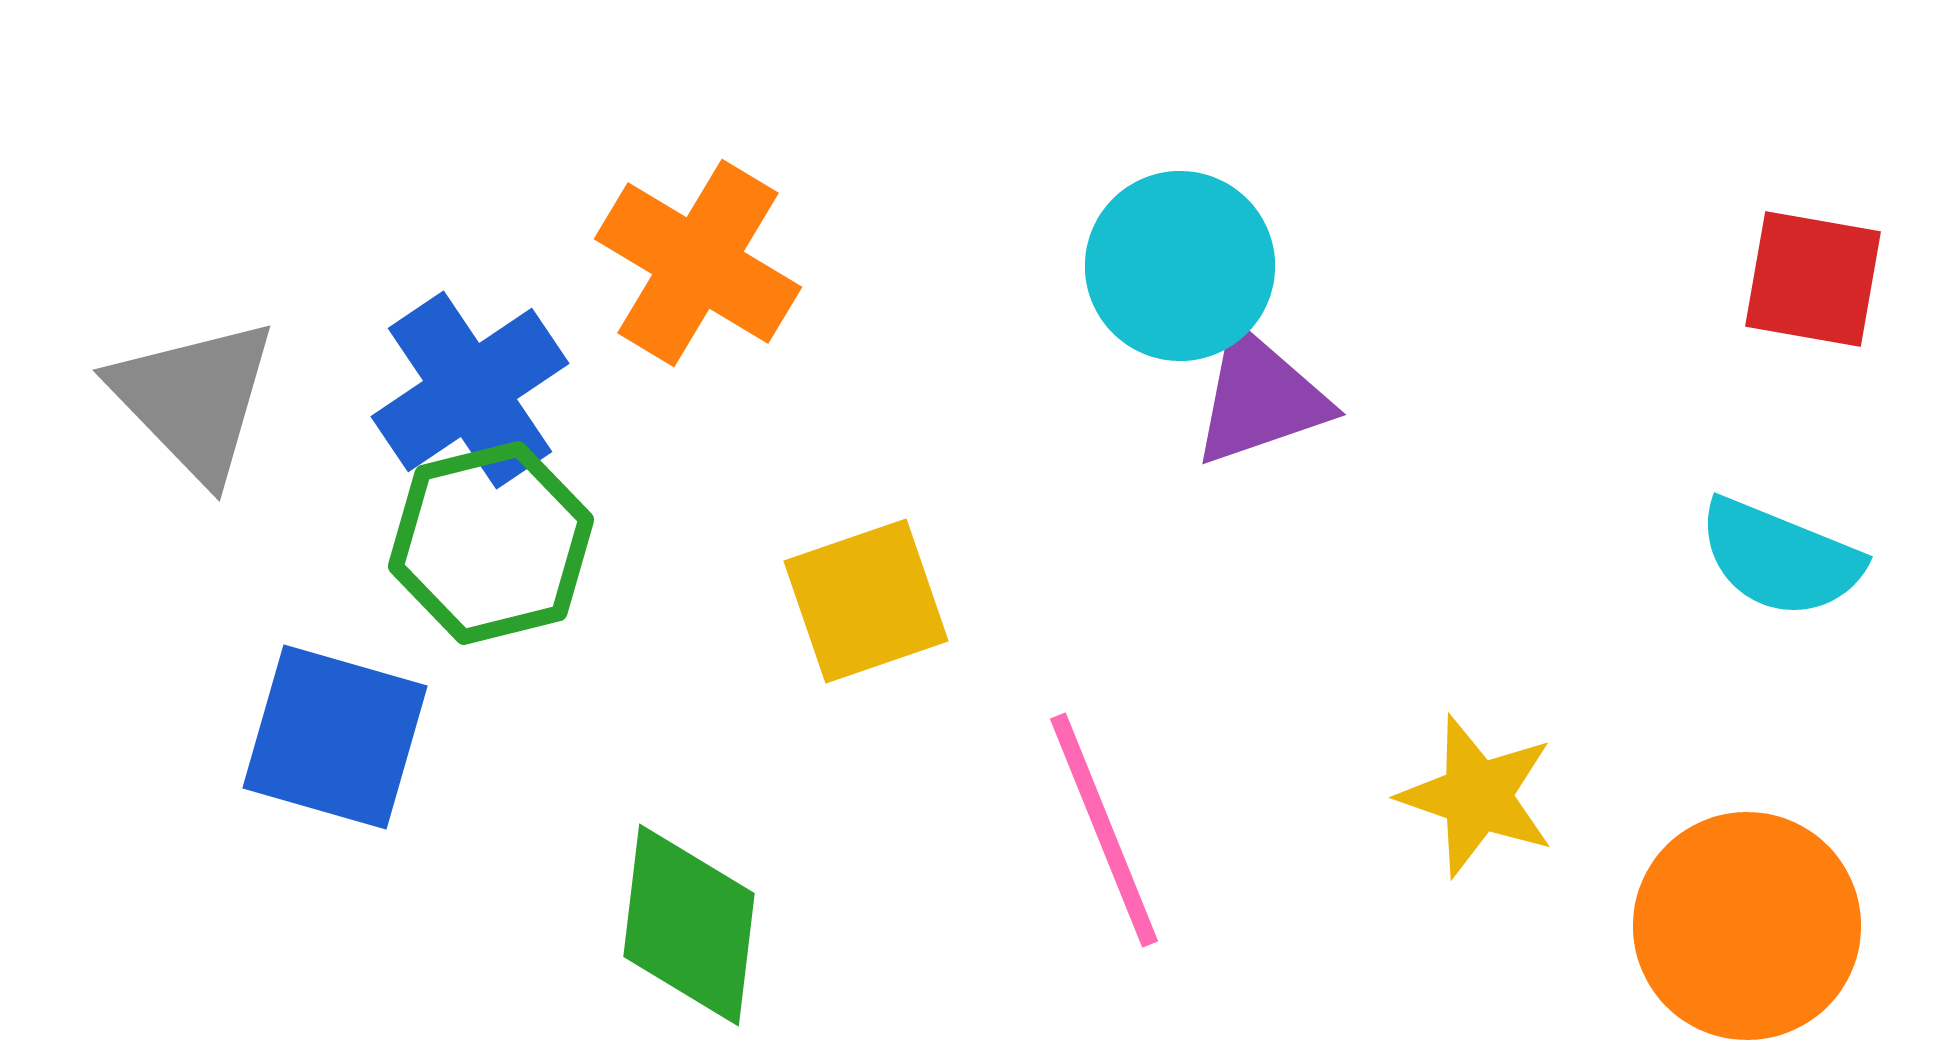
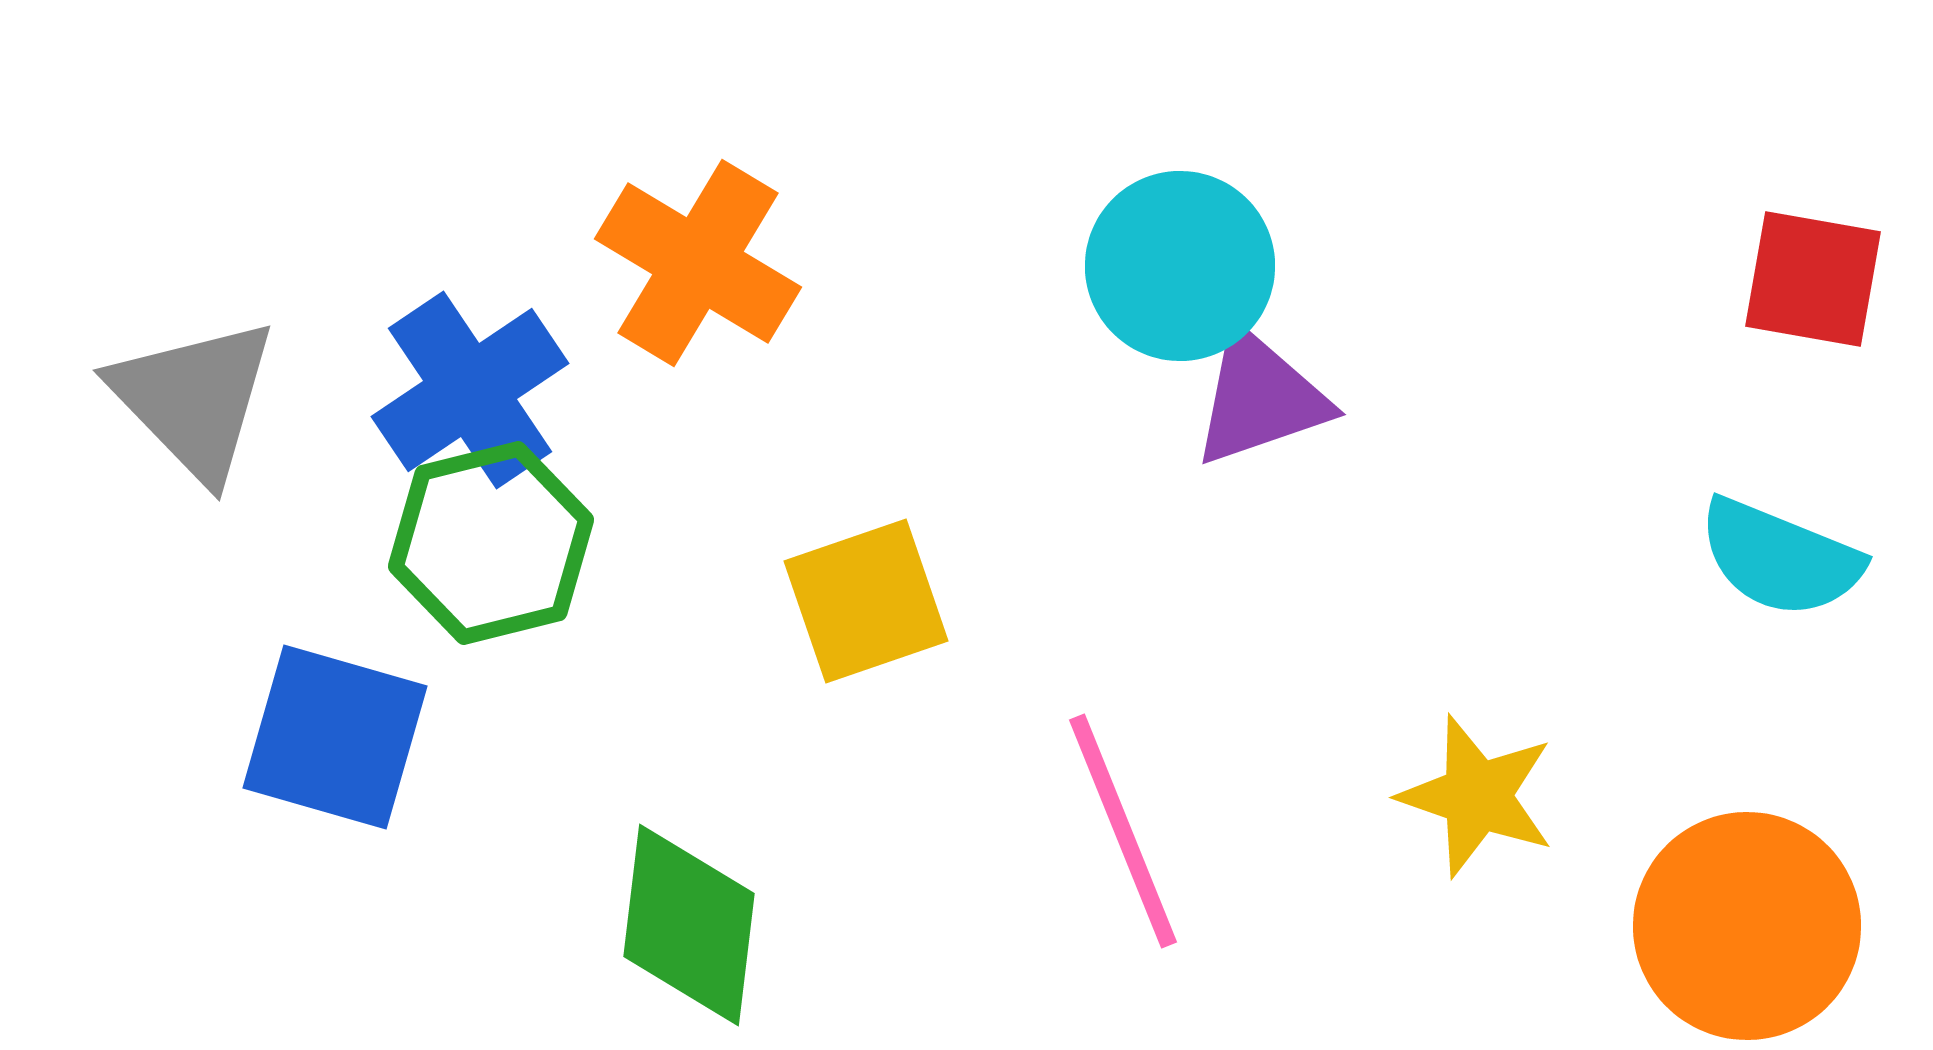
pink line: moved 19 px right, 1 px down
